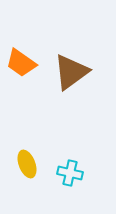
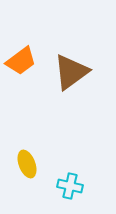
orange trapezoid: moved 2 px up; rotated 72 degrees counterclockwise
cyan cross: moved 13 px down
